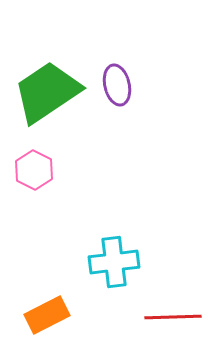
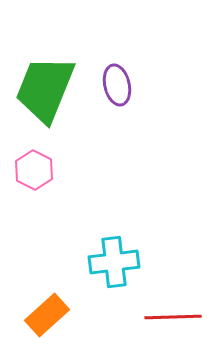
green trapezoid: moved 2 px left, 3 px up; rotated 34 degrees counterclockwise
orange rectangle: rotated 15 degrees counterclockwise
